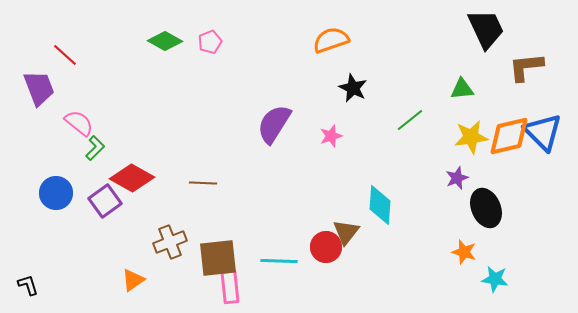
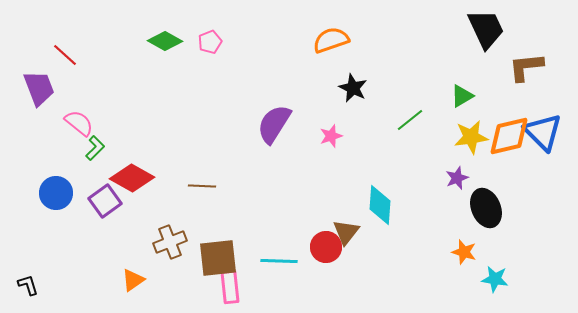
green triangle: moved 7 px down; rotated 25 degrees counterclockwise
brown line: moved 1 px left, 3 px down
